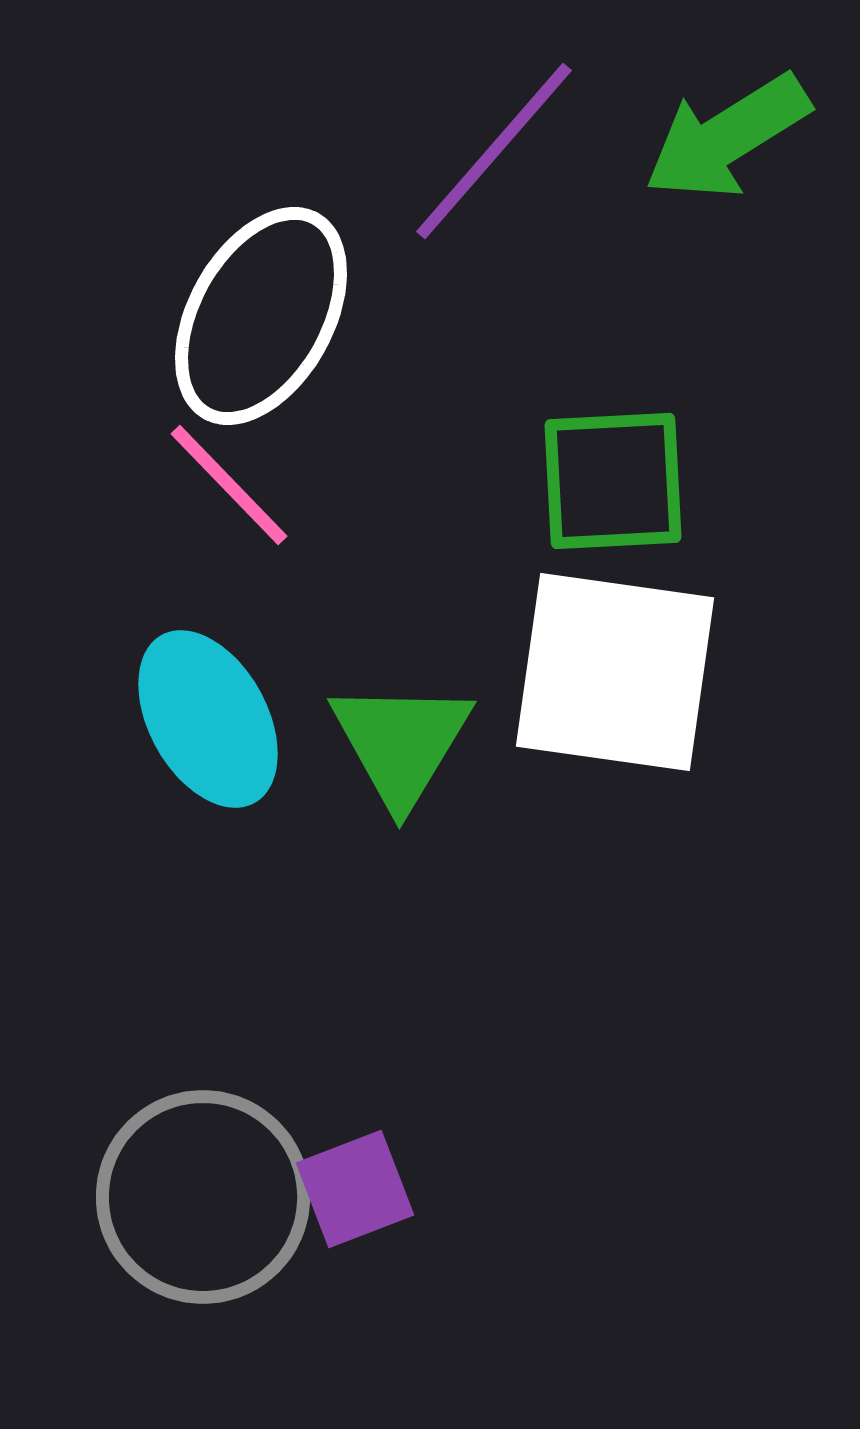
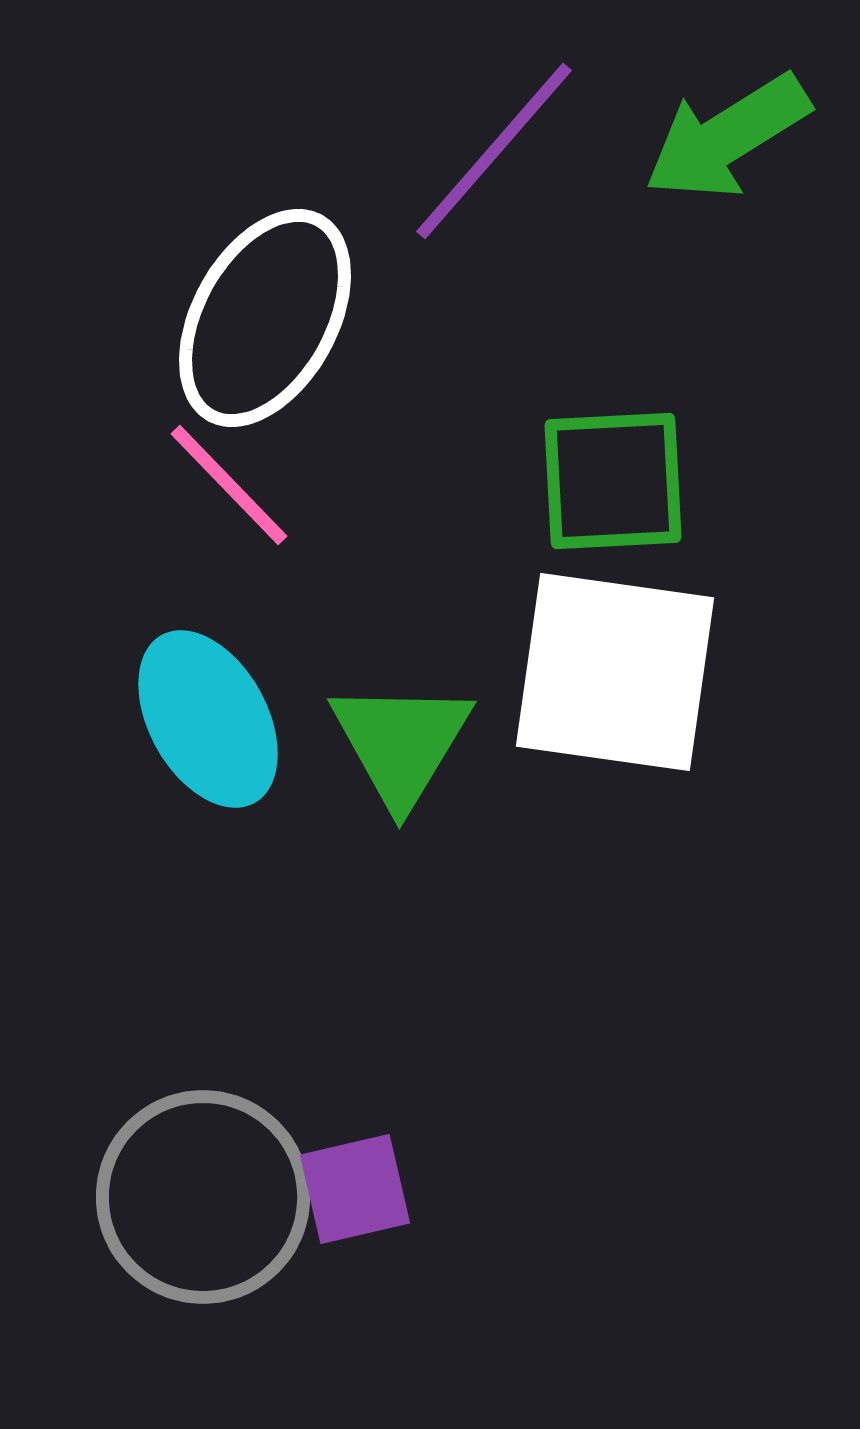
white ellipse: moved 4 px right, 2 px down
purple square: rotated 8 degrees clockwise
